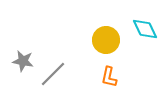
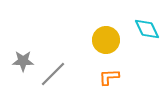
cyan diamond: moved 2 px right
gray star: rotated 10 degrees counterclockwise
orange L-shape: rotated 75 degrees clockwise
